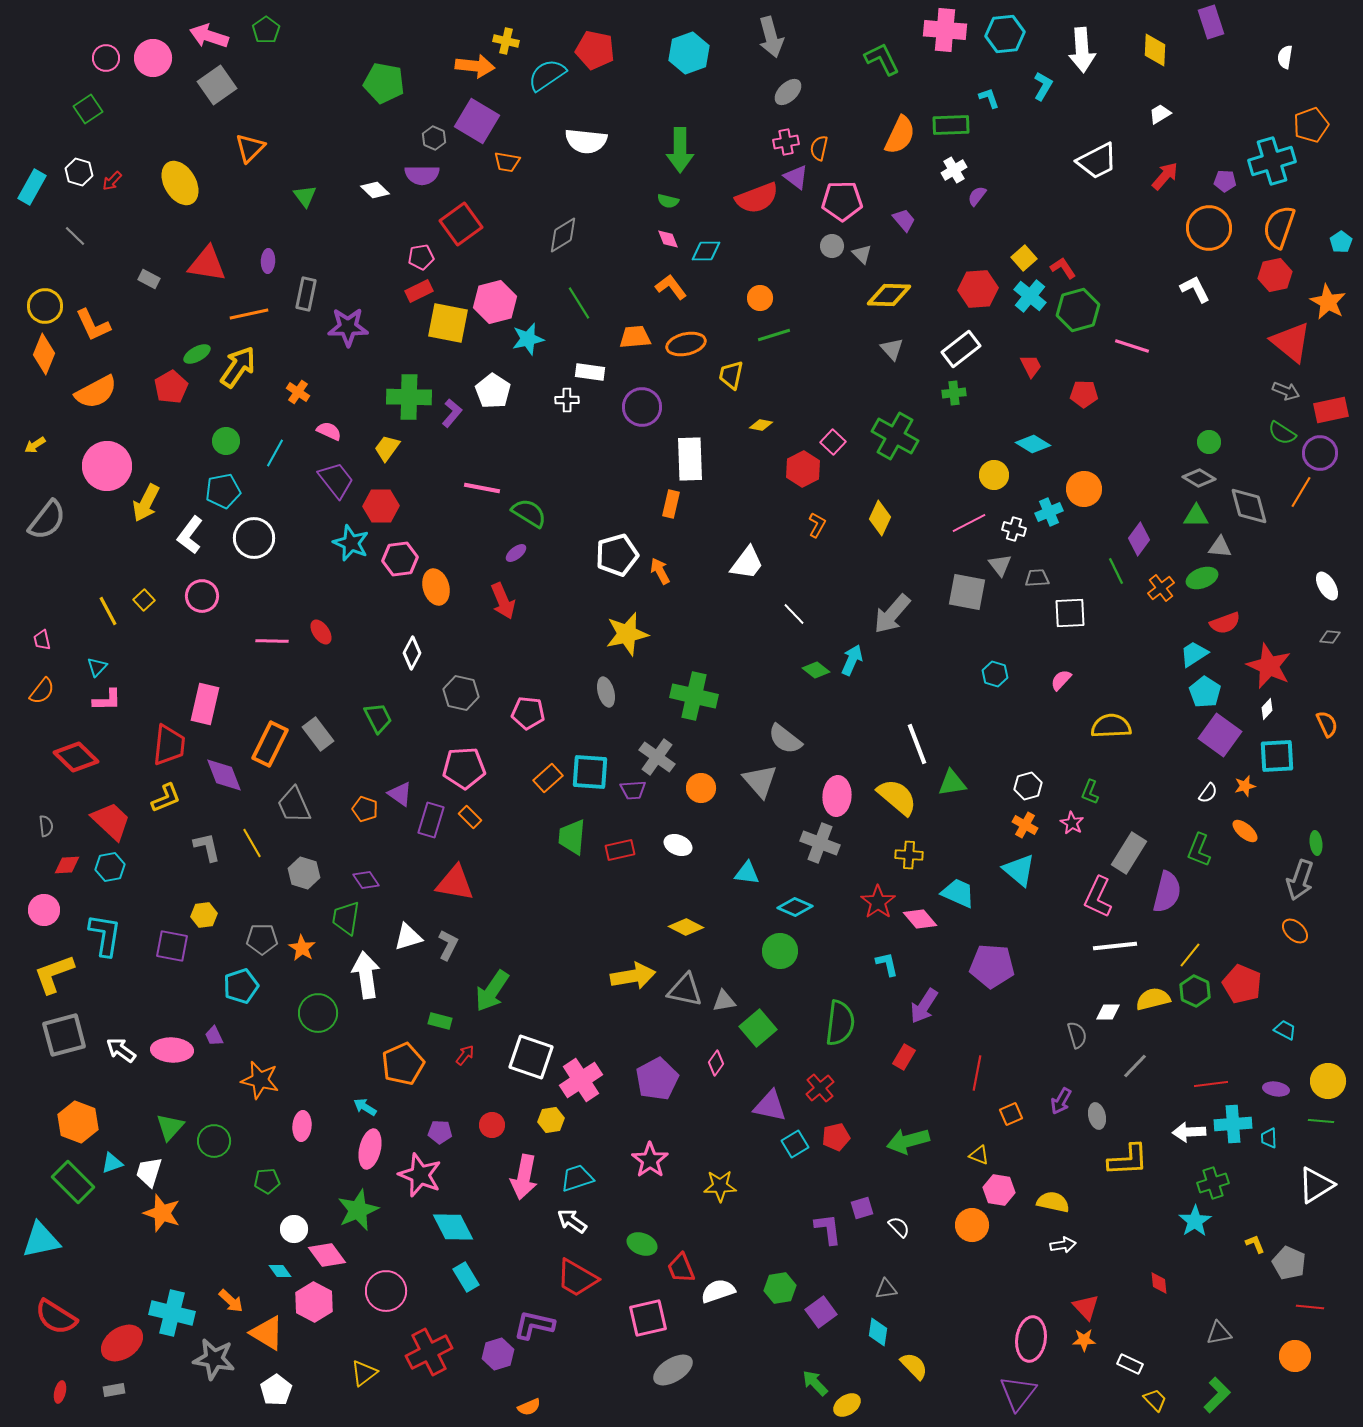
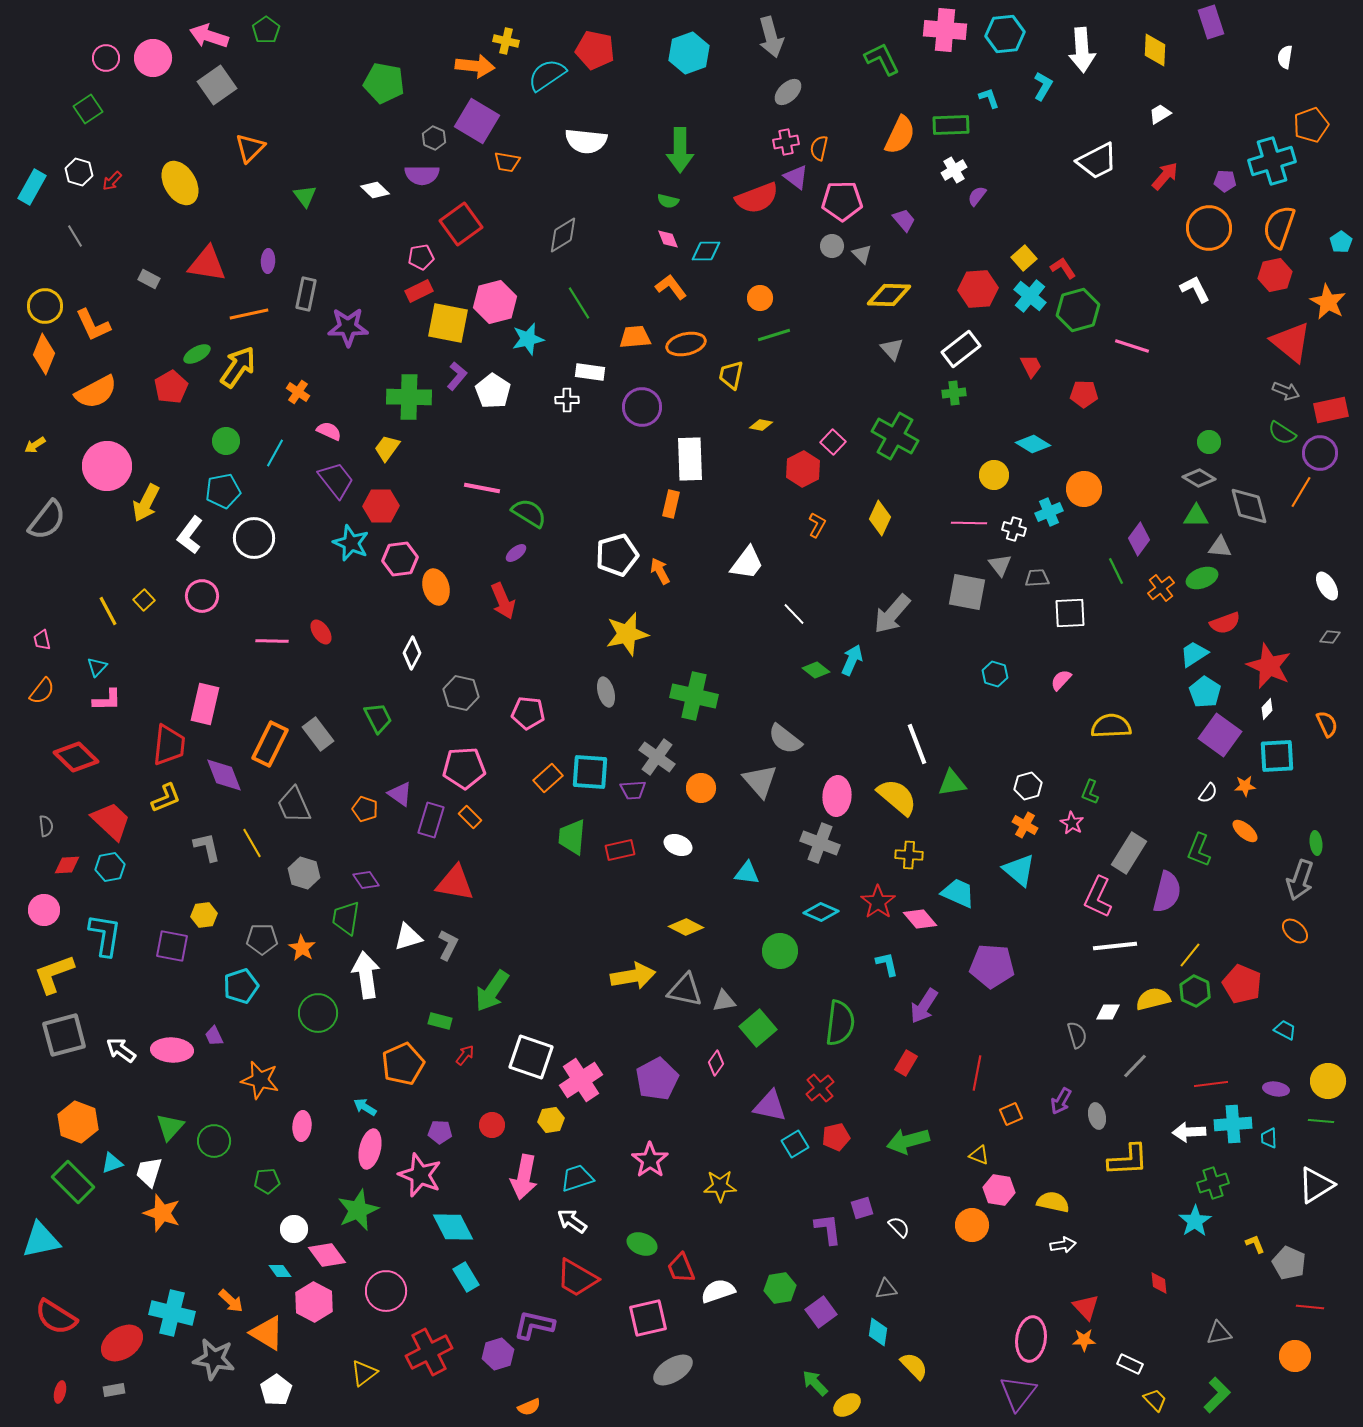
gray line at (75, 236): rotated 15 degrees clockwise
purple L-shape at (452, 413): moved 5 px right, 37 px up
pink line at (969, 523): rotated 28 degrees clockwise
orange star at (1245, 786): rotated 10 degrees clockwise
cyan diamond at (795, 907): moved 26 px right, 5 px down
red rectangle at (904, 1057): moved 2 px right, 6 px down
